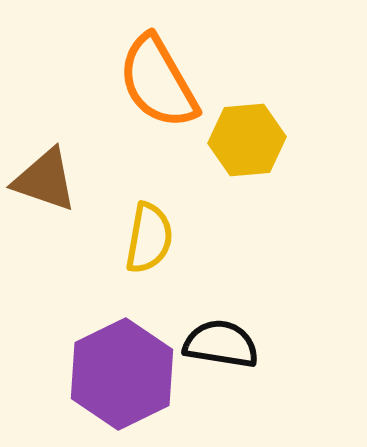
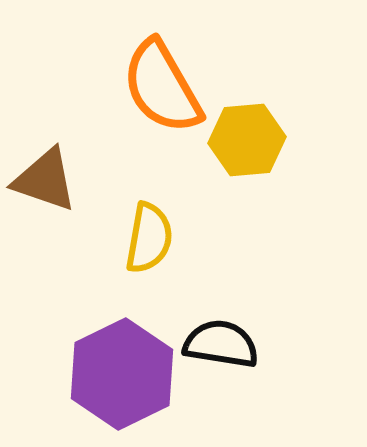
orange semicircle: moved 4 px right, 5 px down
